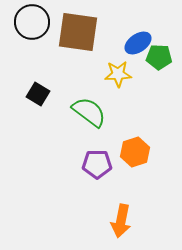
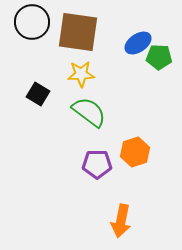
yellow star: moved 37 px left
